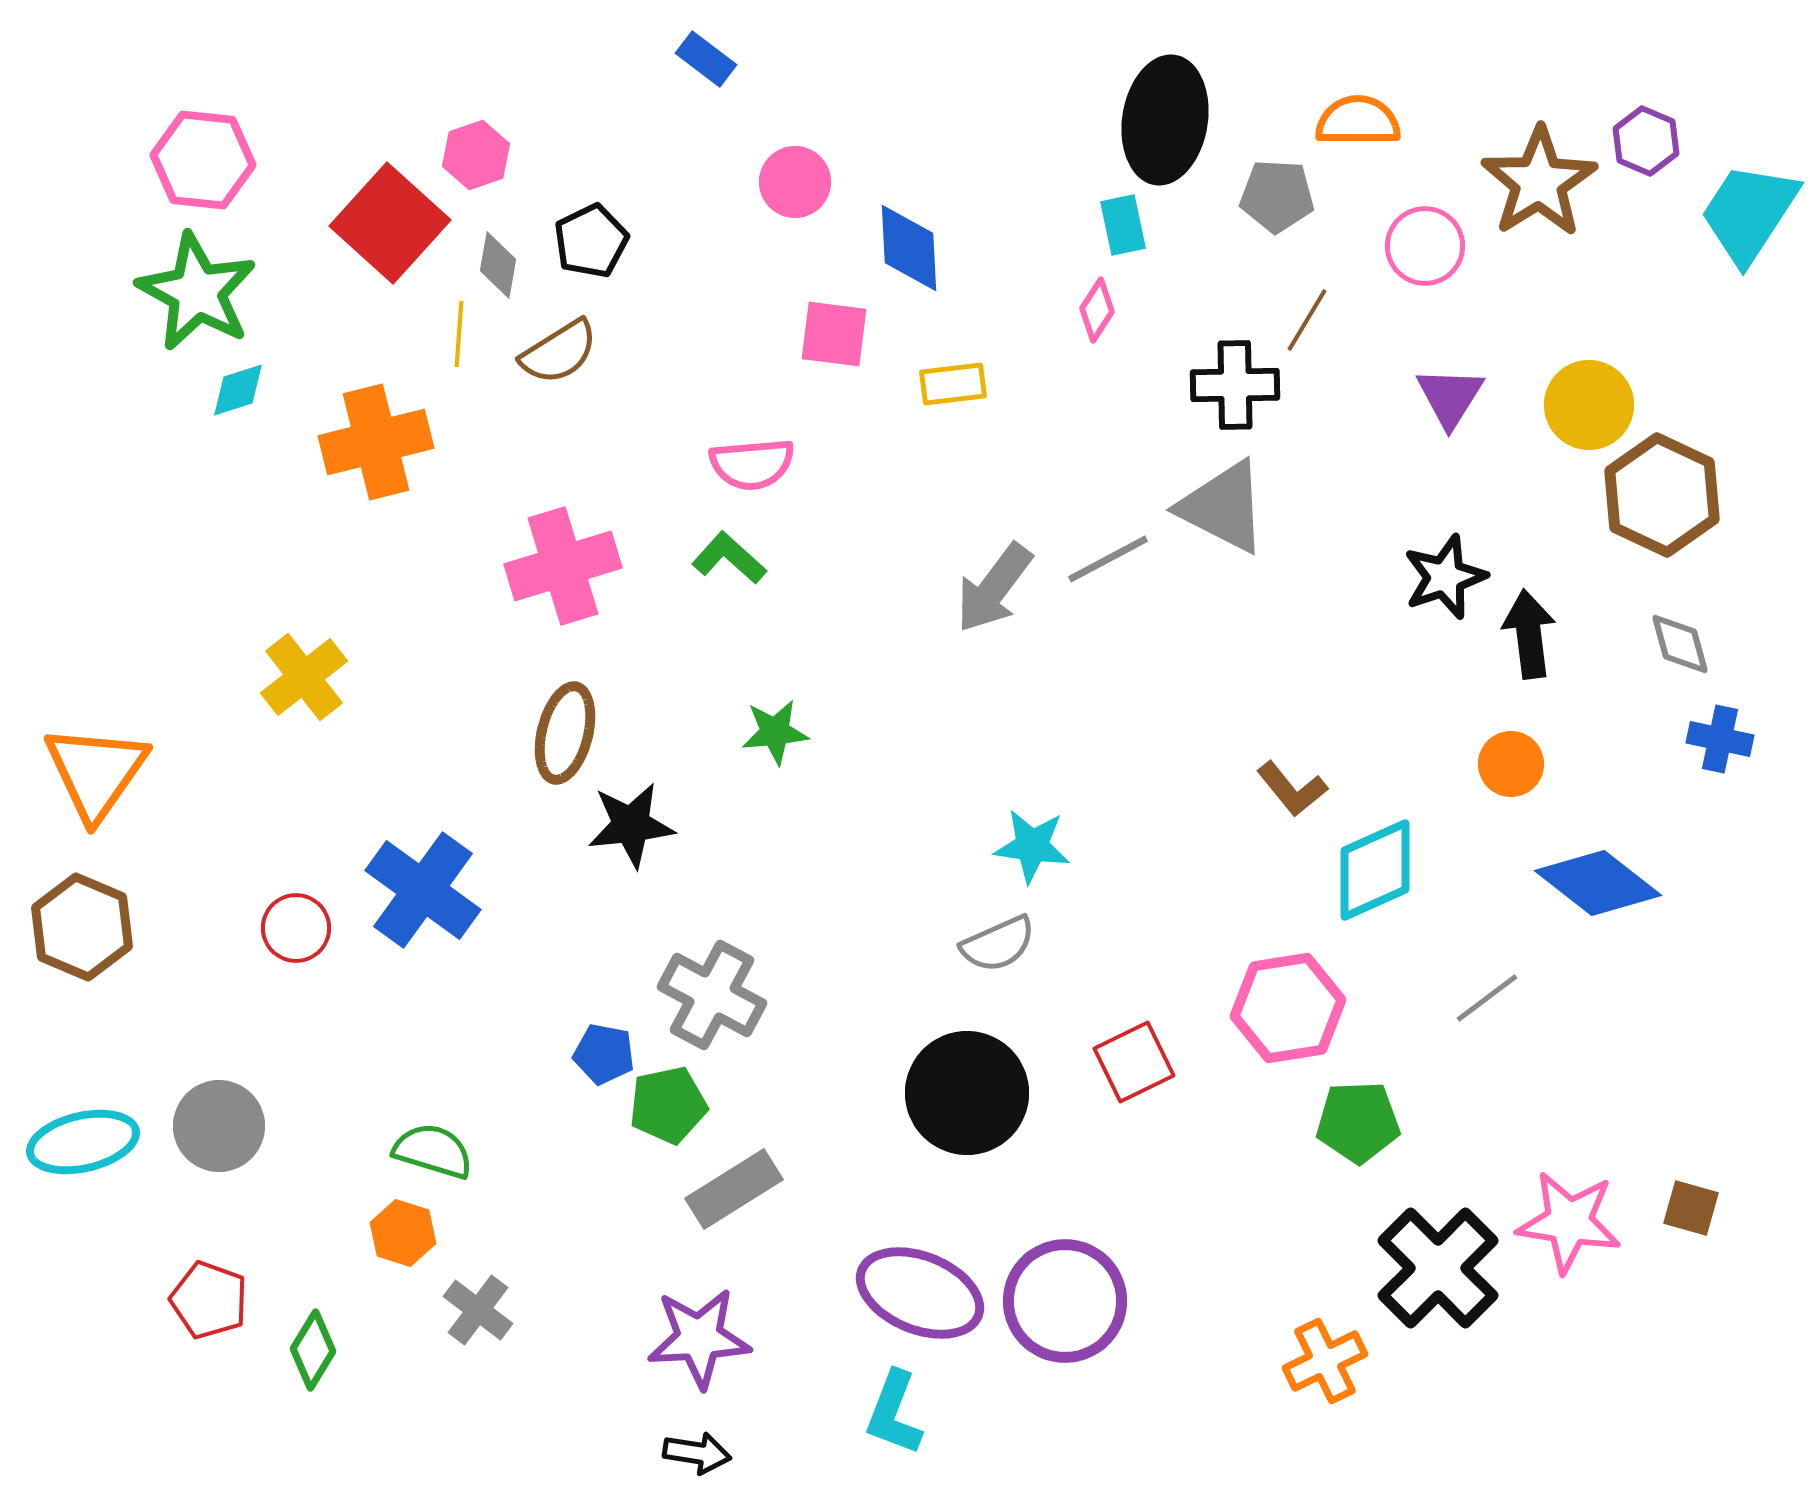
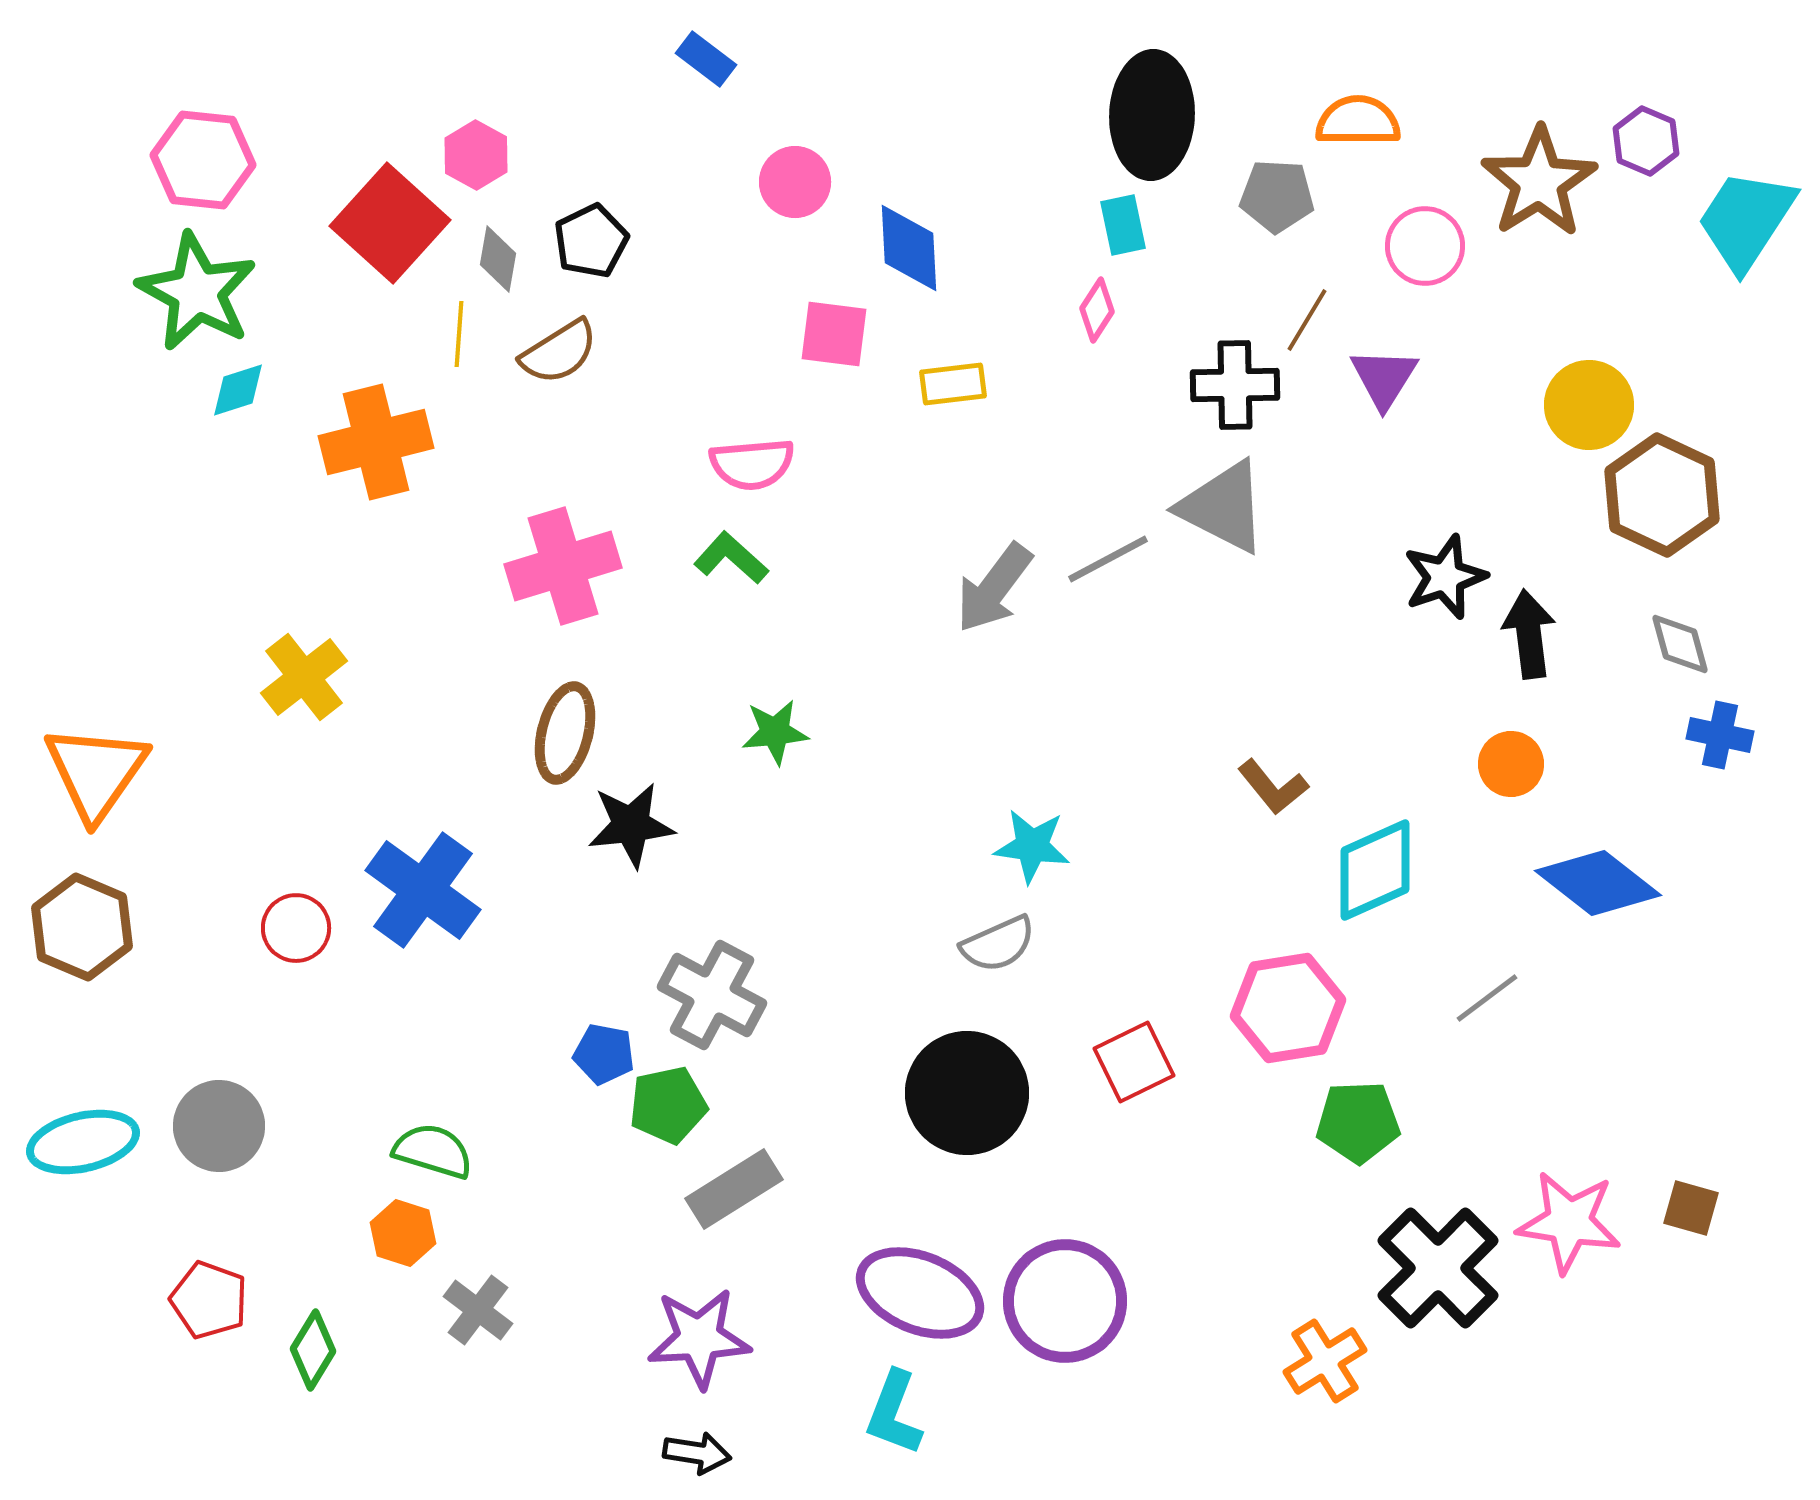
black ellipse at (1165, 120): moved 13 px left, 5 px up; rotated 7 degrees counterclockwise
pink hexagon at (476, 155): rotated 12 degrees counterclockwise
cyan trapezoid at (1749, 213): moved 3 px left, 7 px down
gray diamond at (498, 265): moved 6 px up
purple triangle at (1450, 397): moved 66 px left, 19 px up
green L-shape at (729, 558): moved 2 px right
blue cross at (1720, 739): moved 4 px up
brown L-shape at (1292, 789): moved 19 px left, 2 px up
orange cross at (1325, 1361): rotated 6 degrees counterclockwise
